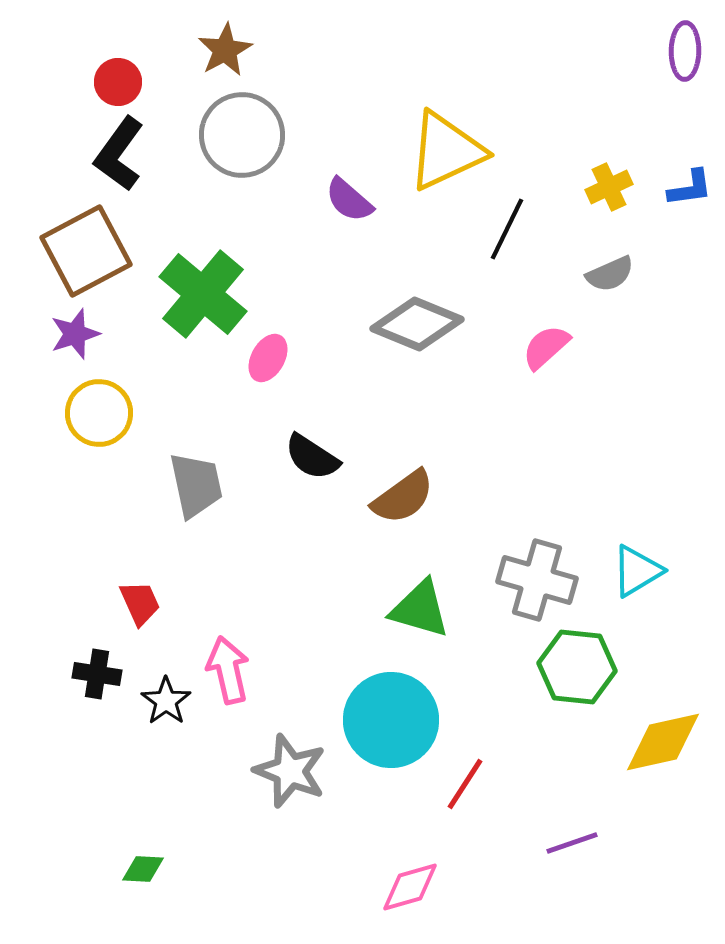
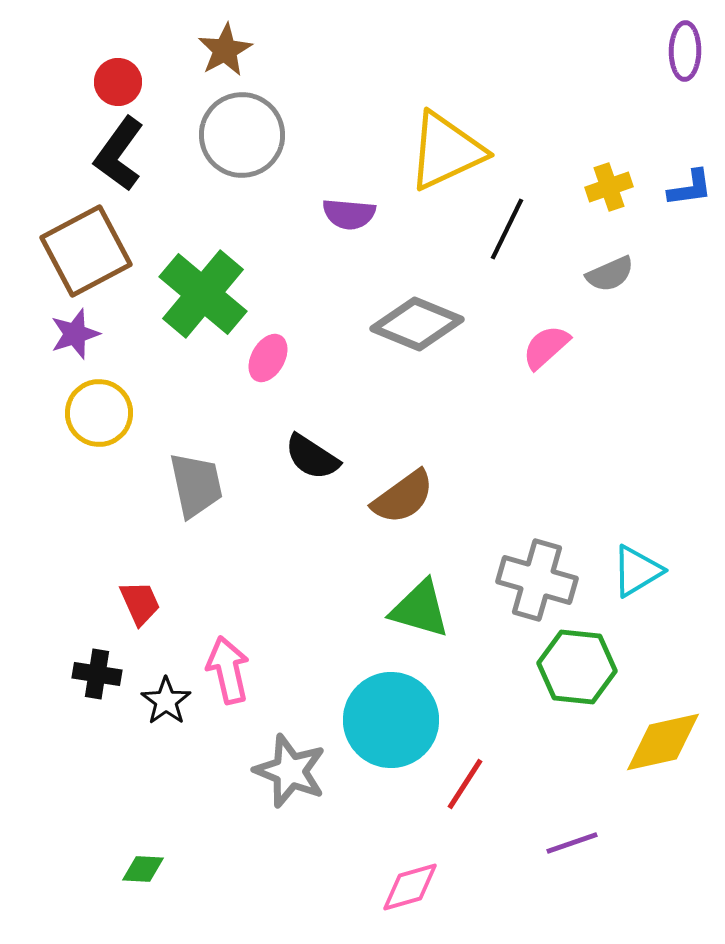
yellow cross: rotated 6 degrees clockwise
purple semicircle: moved 14 px down; rotated 36 degrees counterclockwise
